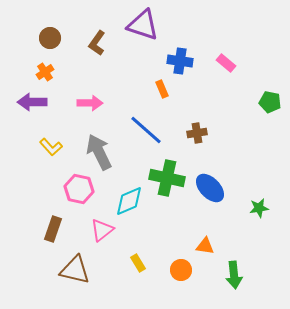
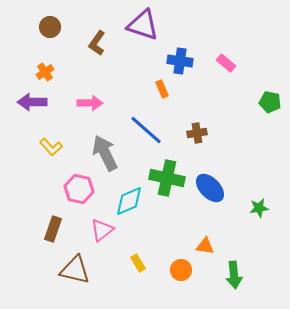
brown circle: moved 11 px up
gray arrow: moved 6 px right, 1 px down
